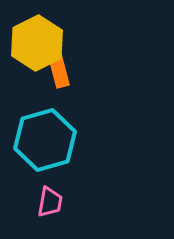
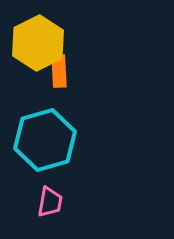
yellow hexagon: moved 1 px right
orange rectangle: rotated 12 degrees clockwise
